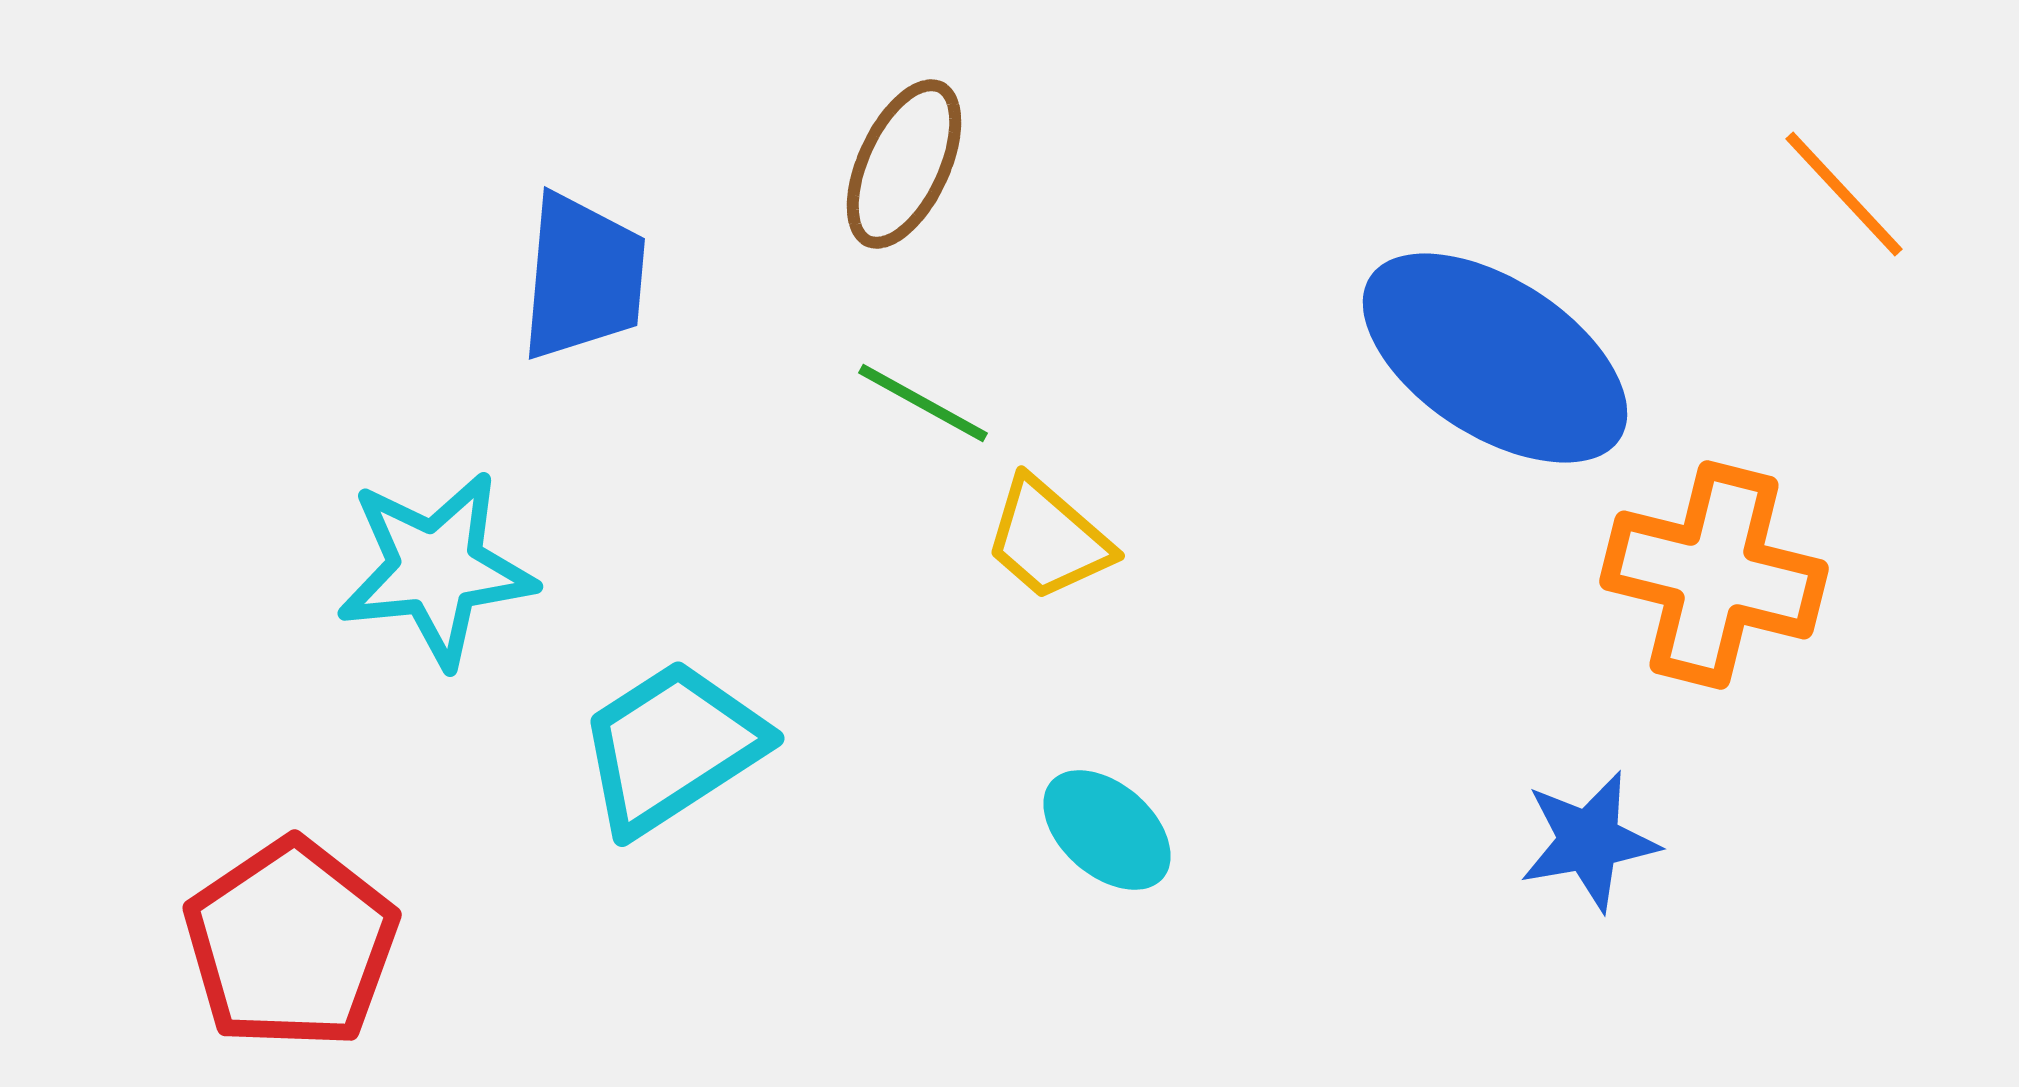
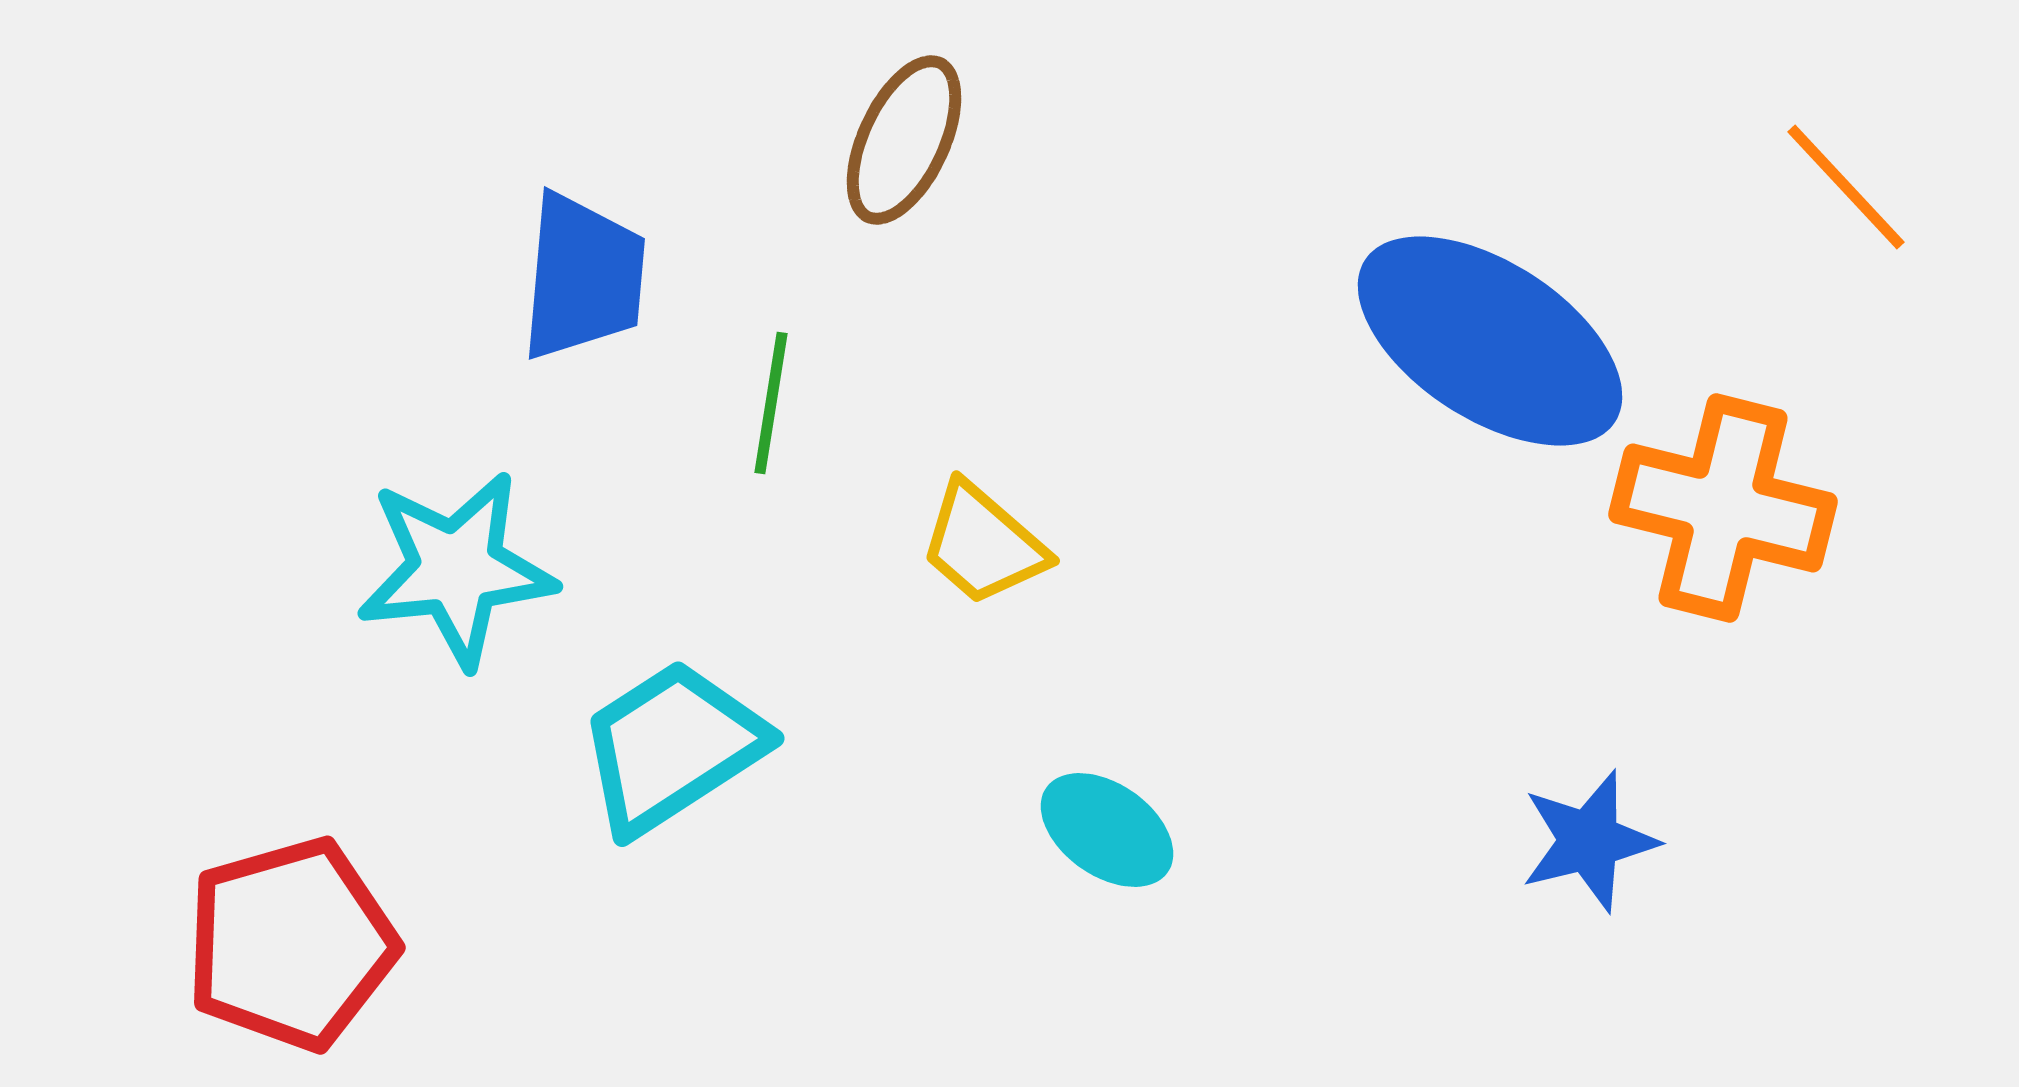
brown ellipse: moved 24 px up
orange line: moved 2 px right, 7 px up
blue ellipse: moved 5 px left, 17 px up
green line: moved 152 px left; rotated 70 degrees clockwise
yellow trapezoid: moved 65 px left, 5 px down
cyan star: moved 20 px right
orange cross: moved 9 px right, 67 px up
cyan ellipse: rotated 6 degrees counterclockwise
blue star: rotated 4 degrees counterclockwise
red pentagon: rotated 18 degrees clockwise
